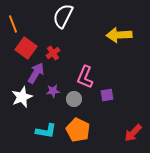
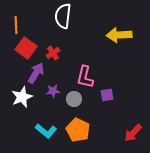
white semicircle: rotated 20 degrees counterclockwise
orange line: moved 3 px right, 1 px down; rotated 18 degrees clockwise
pink L-shape: rotated 10 degrees counterclockwise
cyan L-shape: rotated 30 degrees clockwise
